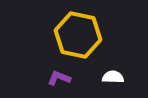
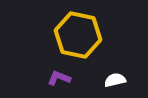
white semicircle: moved 2 px right, 3 px down; rotated 15 degrees counterclockwise
